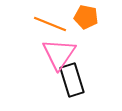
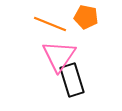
pink triangle: moved 2 px down
